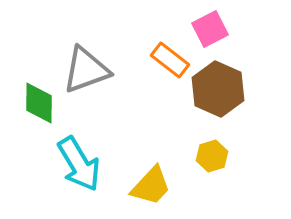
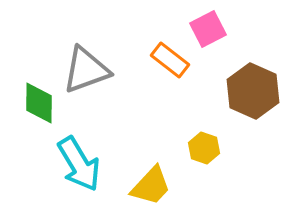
pink square: moved 2 px left
brown hexagon: moved 35 px right, 2 px down
yellow hexagon: moved 8 px left, 8 px up; rotated 24 degrees counterclockwise
